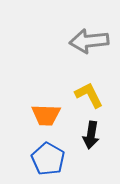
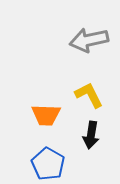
gray arrow: moved 1 px up; rotated 6 degrees counterclockwise
blue pentagon: moved 5 px down
